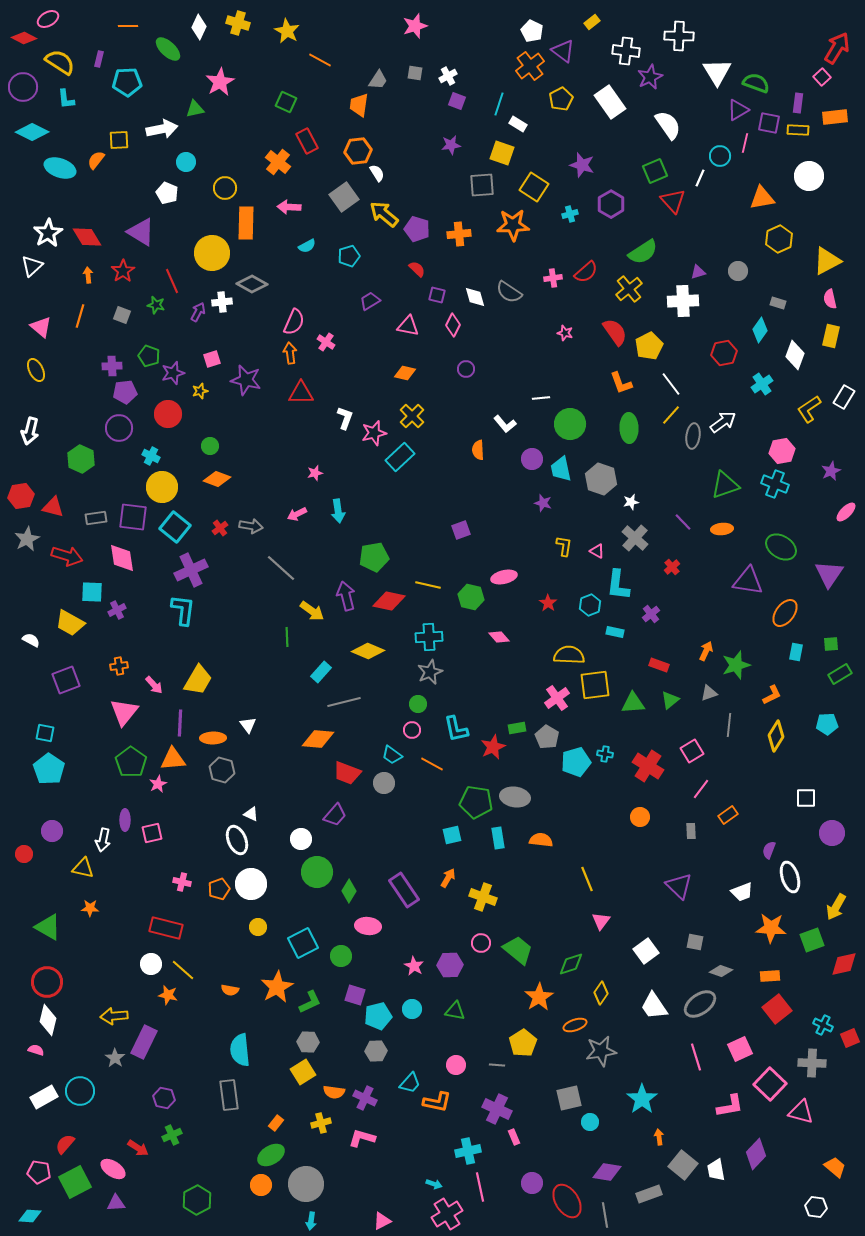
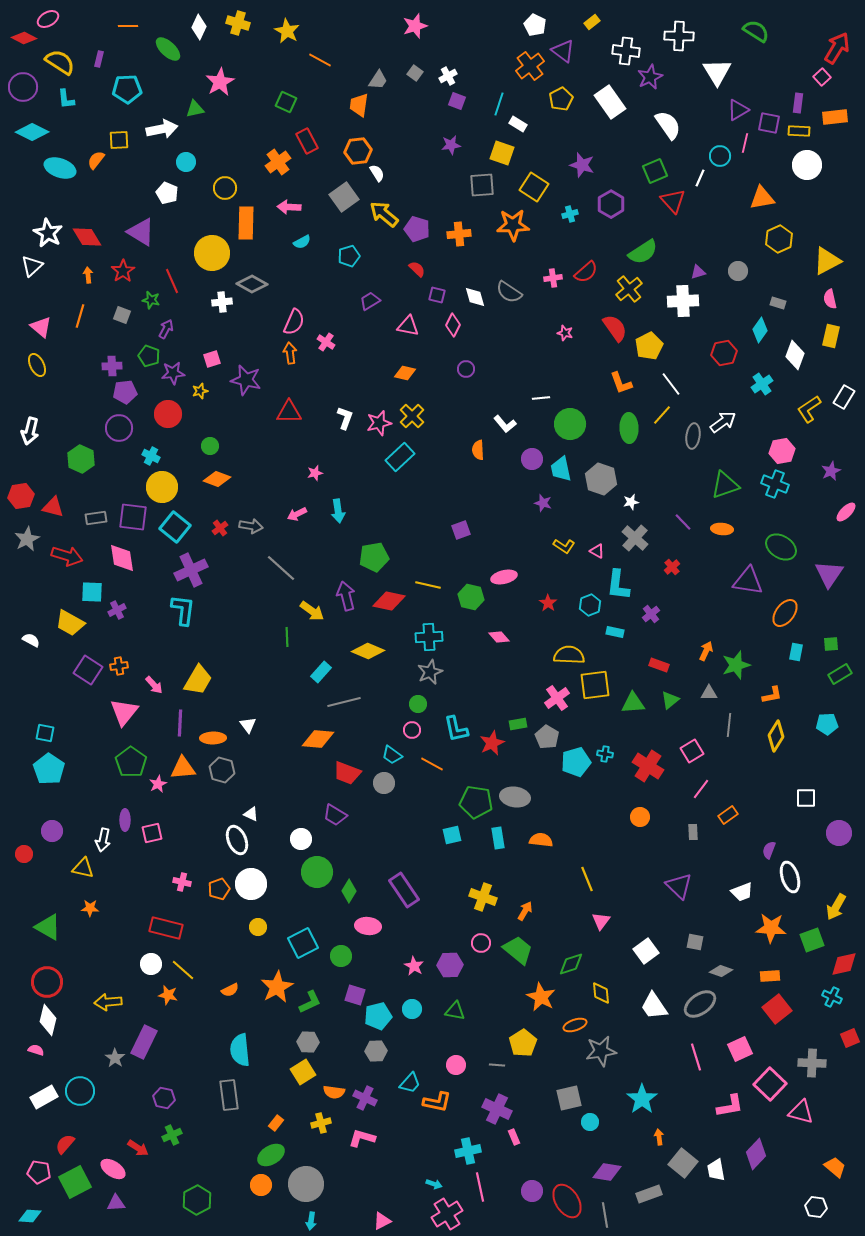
white pentagon at (532, 31): moved 3 px right, 6 px up
gray square at (415, 73): rotated 28 degrees clockwise
cyan pentagon at (127, 82): moved 7 px down
green semicircle at (756, 83): moved 52 px up; rotated 12 degrees clockwise
yellow rectangle at (798, 130): moved 1 px right, 1 px down
orange cross at (278, 162): rotated 15 degrees clockwise
white circle at (809, 176): moved 2 px left, 11 px up
white star at (48, 233): rotated 12 degrees counterclockwise
cyan semicircle at (307, 246): moved 5 px left, 4 px up
green star at (156, 305): moved 5 px left, 5 px up
purple arrow at (198, 312): moved 32 px left, 17 px down
red semicircle at (615, 332): moved 4 px up
yellow ellipse at (36, 370): moved 1 px right, 5 px up
purple star at (173, 373): rotated 10 degrees clockwise
red triangle at (301, 393): moved 12 px left, 19 px down
yellow line at (671, 415): moved 9 px left
pink star at (374, 433): moved 5 px right, 10 px up
orange ellipse at (722, 529): rotated 10 degrees clockwise
yellow L-shape at (564, 546): rotated 115 degrees clockwise
purple square at (66, 680): moved 22 px right, 10 px up; rotated 36 degrees counterclockwise
gray triangle at (709, 693): rotated 18 degrees clockwise
orange L-shape at (772, 695): rotated 15 degrees clockwise
green rectangle at (517, 728): moved 1 px right, 4 px up
red star at (493, 747): moved 1 px left, 4 px up
orange triangle at (173, 759): moved 10 px right, 9 px down
purple trapezoid at (335, 815): rotated 80 degrees clockwise
gray rectangle at (691, 831): moved 2 px right, 1 px down
purple circle at (832, 833): moved 7 px right
orange arrow at (448, 878): moved 77 px right, 33 px down
orange semicircle at (230, 990): rotated 36 degrees counterclockwise
yellow diamond at (601, 993): rotated 40 degrees counterclockwise
orange star at (539, 997): moved 2 px right; rotated 12 degrees counterclockwise
yellow arrow at (114, 1016): moved 6 px left, 14 px up
cyan cross at (823, 1025): moved 9 px right, 28 px up
gray square at (683, 1165): moved 2 px up
purple circle at (532, 1183): moved 8 px down
